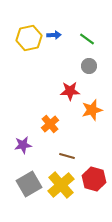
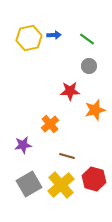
orange star: moved 3 px right
